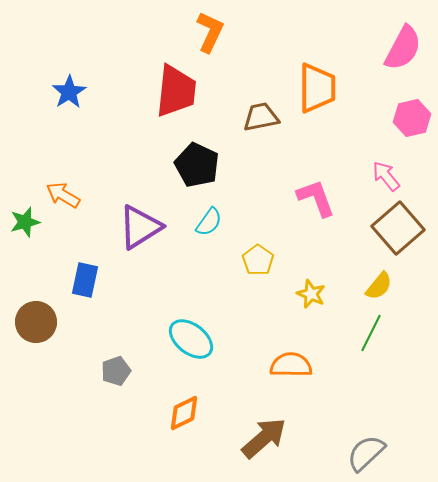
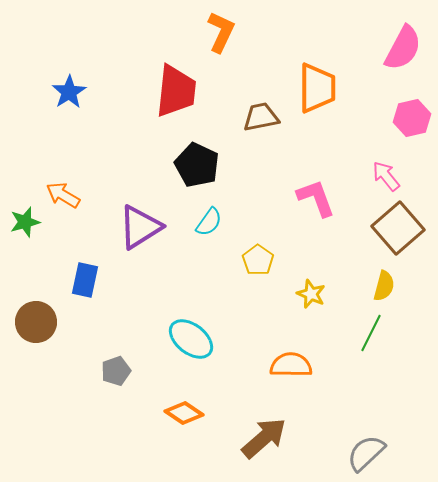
orange L-shape: moved 11 px right
yellow semicircle: moved 5 px right; rotated 24 degrees counterclockwise
orange diamond: rotated 60 degrees clockwise
